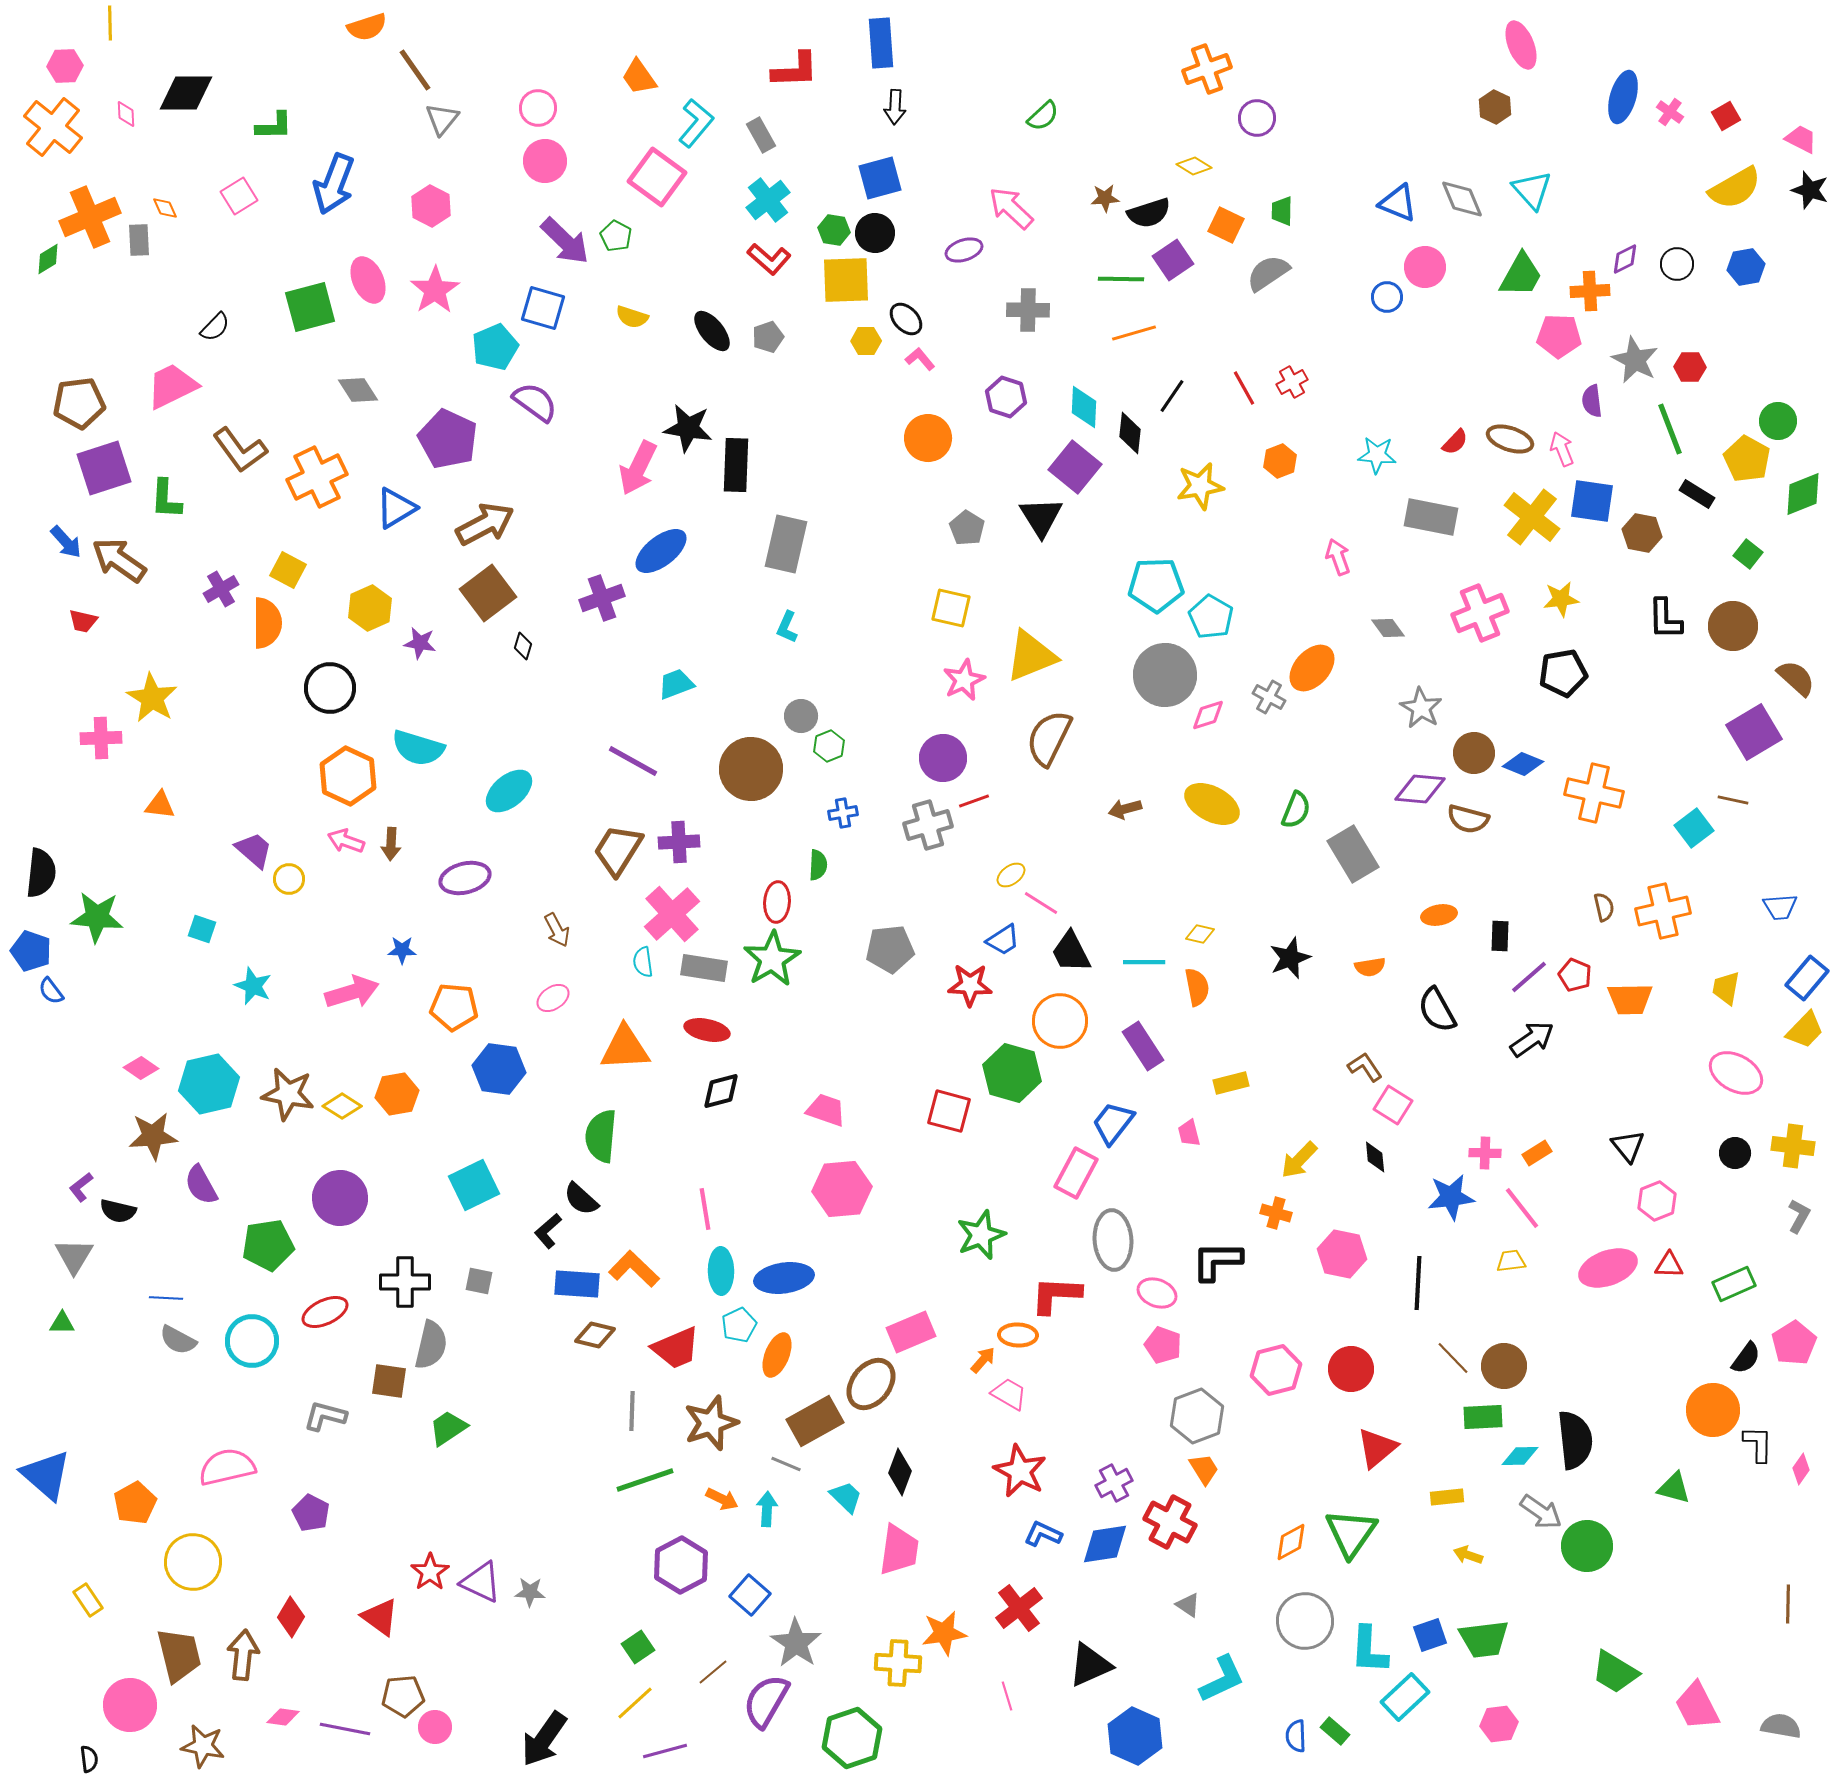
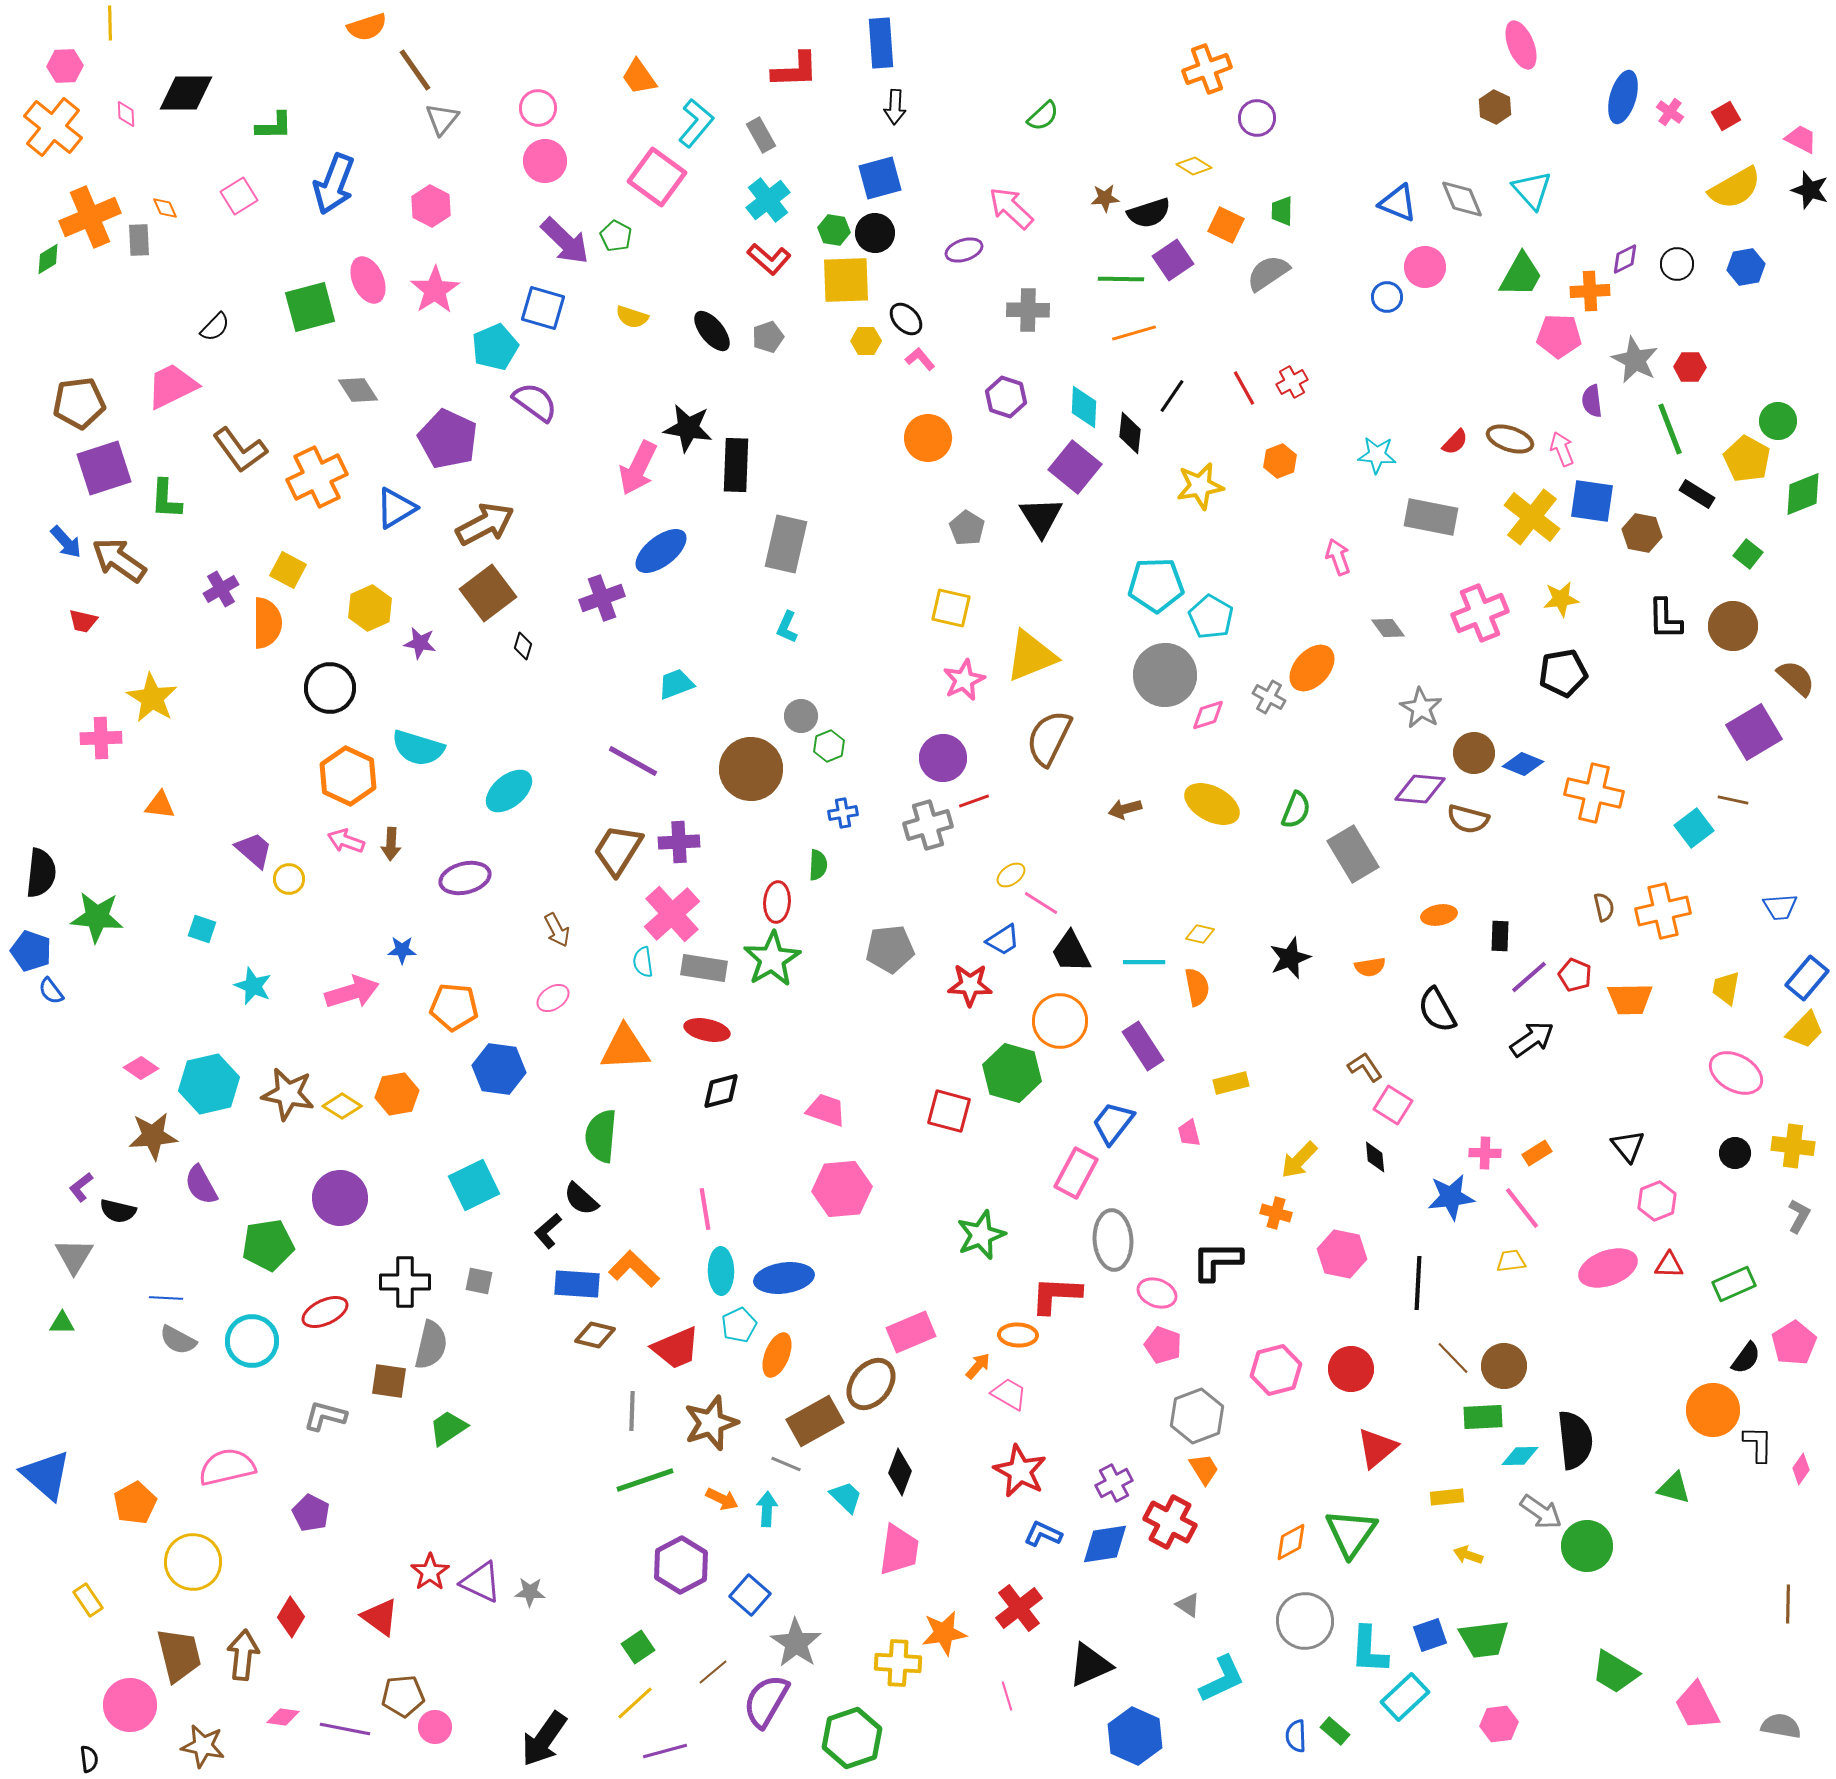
orange arrow at (983, 1360): moved 5 px left, 6 px down
